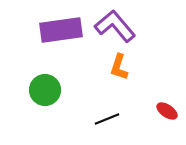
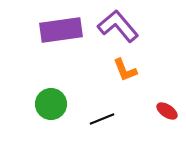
purple L-shape: moved 3 px right
orange L-shape: moved 6 px right, 3 px down; rotated 40 degrees counterclockwise
green circle: moved 6 px right, 14 px down
black line: moved 5 px left
